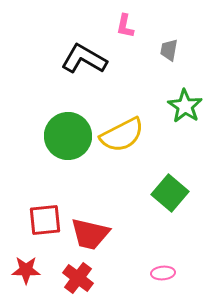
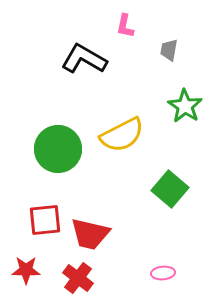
green circle: moved 10 px left, 13 px down
green square: moved 4 px up
